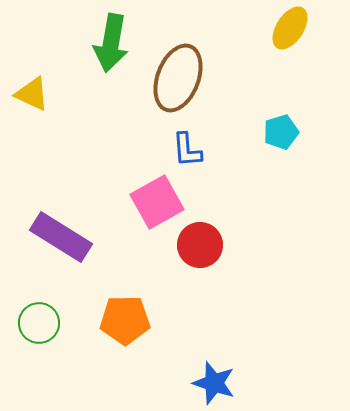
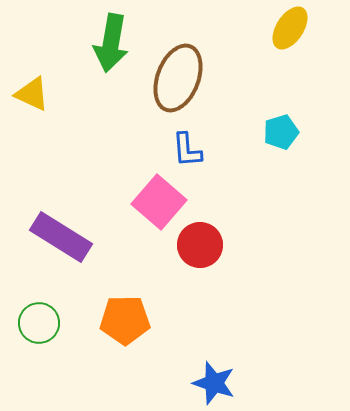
pink square: moved 2 px right; rotated 20 degrees counterclockwise
